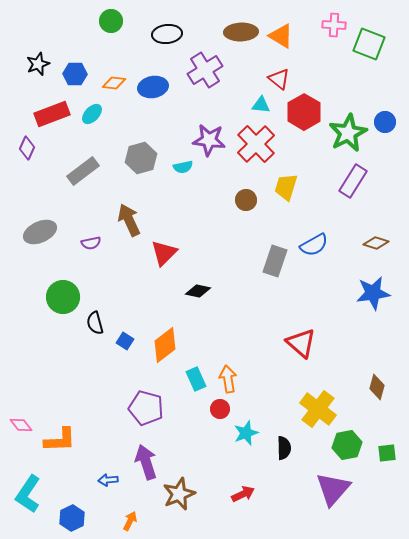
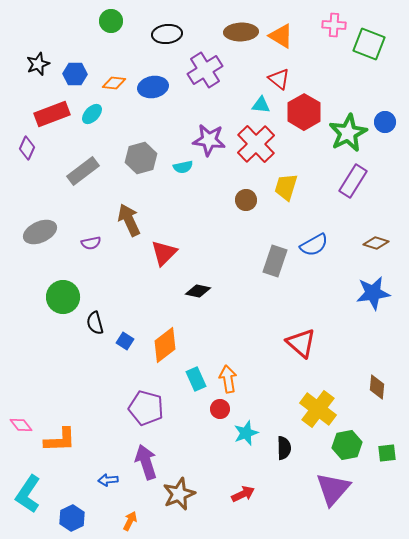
brown diamond at (377, 387): rotated 10 degrees counterclockwise
